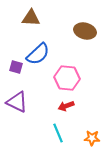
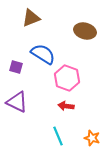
brown triangle: rotated 24 degrees counterclockwise
blue semicircle: moved 5 px right; rotated 105 degrees counterclockwise
pink hexagon: rotated 15 degrees clockwise
red arrow: rotated 28 degrees clockwise
cyan line: moved 3 px down
orange star: rotated 14 degrees clockwise
